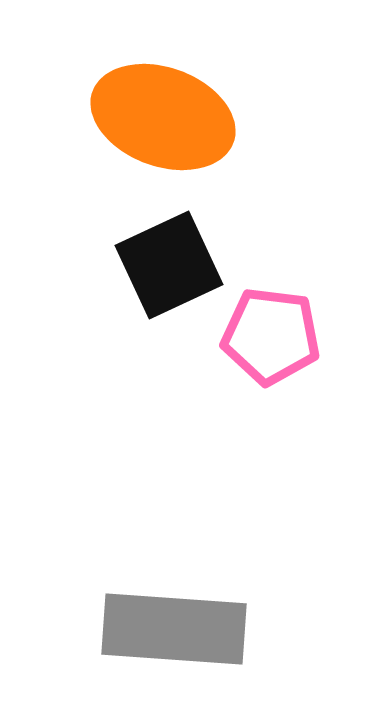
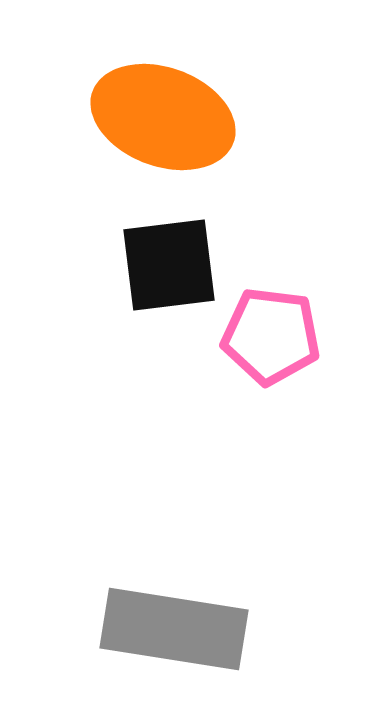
black square: rotated 18 degrees clockwise
gray rectangle: rotated 5 degrees clockwise
